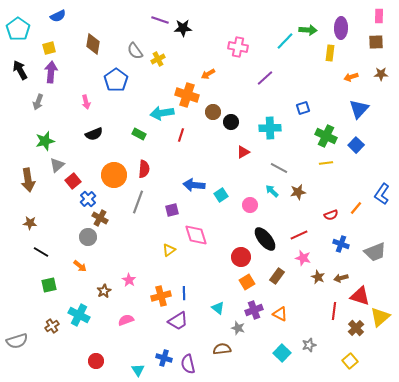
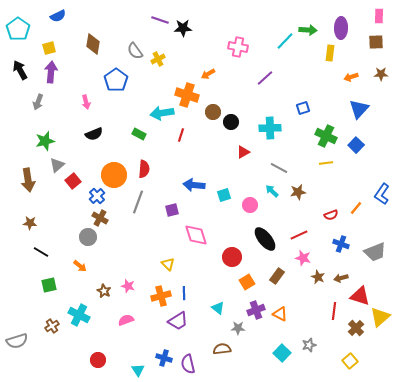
cyan square at (221, 195): moved 3 px right; rotated 16 degrees clockwise
blue cross at (88, 199): moved 9 px right, 3 px up
yellow triangle at (169, 250): moved 1 px left, 14 px down; rotated 40 degrees counterclockwise
red circle at (241, 257): moved 9 px left
pink star at (129, 280): moved 1 px left, 6 px down; rotated 16 degrees counterclockwise
brown star at (104, 291): rotated 16 degrees counterclockwise
purple cross at (254, 310): moved 2 px right
gray star at (238, 328): rotated 16 degrees counterclockwise
red circle at (96, 361): moved 2 px right, 1 px up
